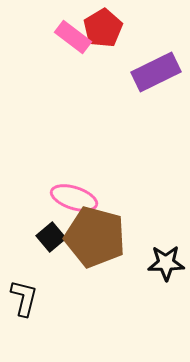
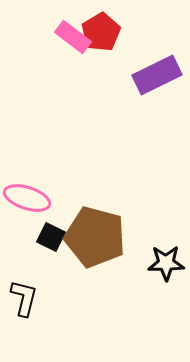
red pentagon: moved 2 px left, 4 px down
purple rectangle: moved 1 px right, 3 px down
pink ellipse: moved 47 px left
black square: rotated 24 degrees counterclockwise
